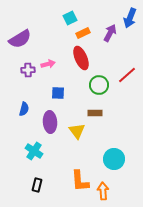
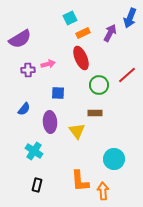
blue semicircle: rotated 24 degrees clockwise
